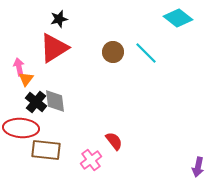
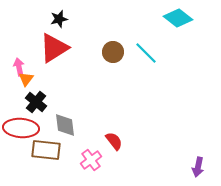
gray diamond: moved 10 px right, 24 px down
